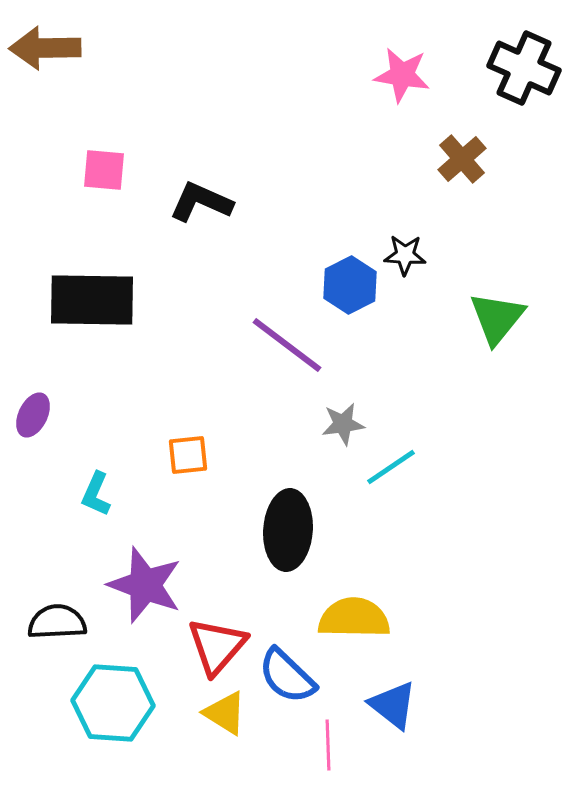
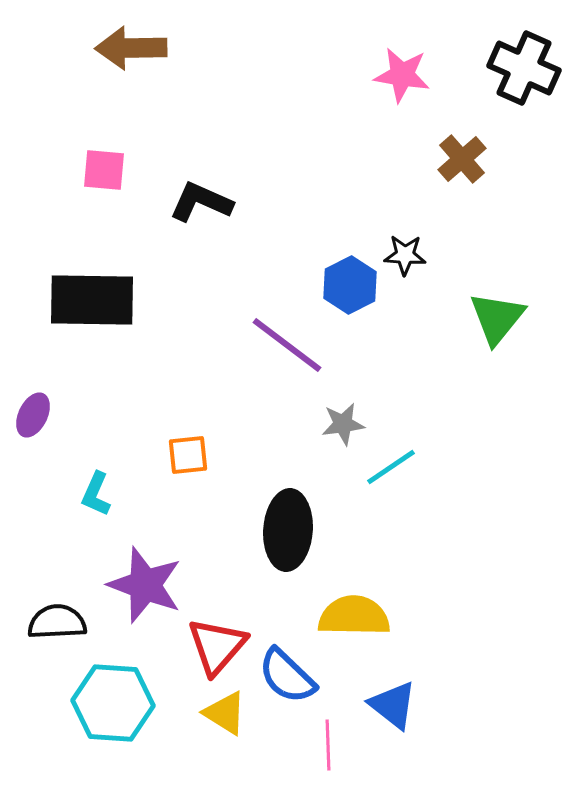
brown arrow: moved 86 px right
yellow semicircle: moved 2 px up
